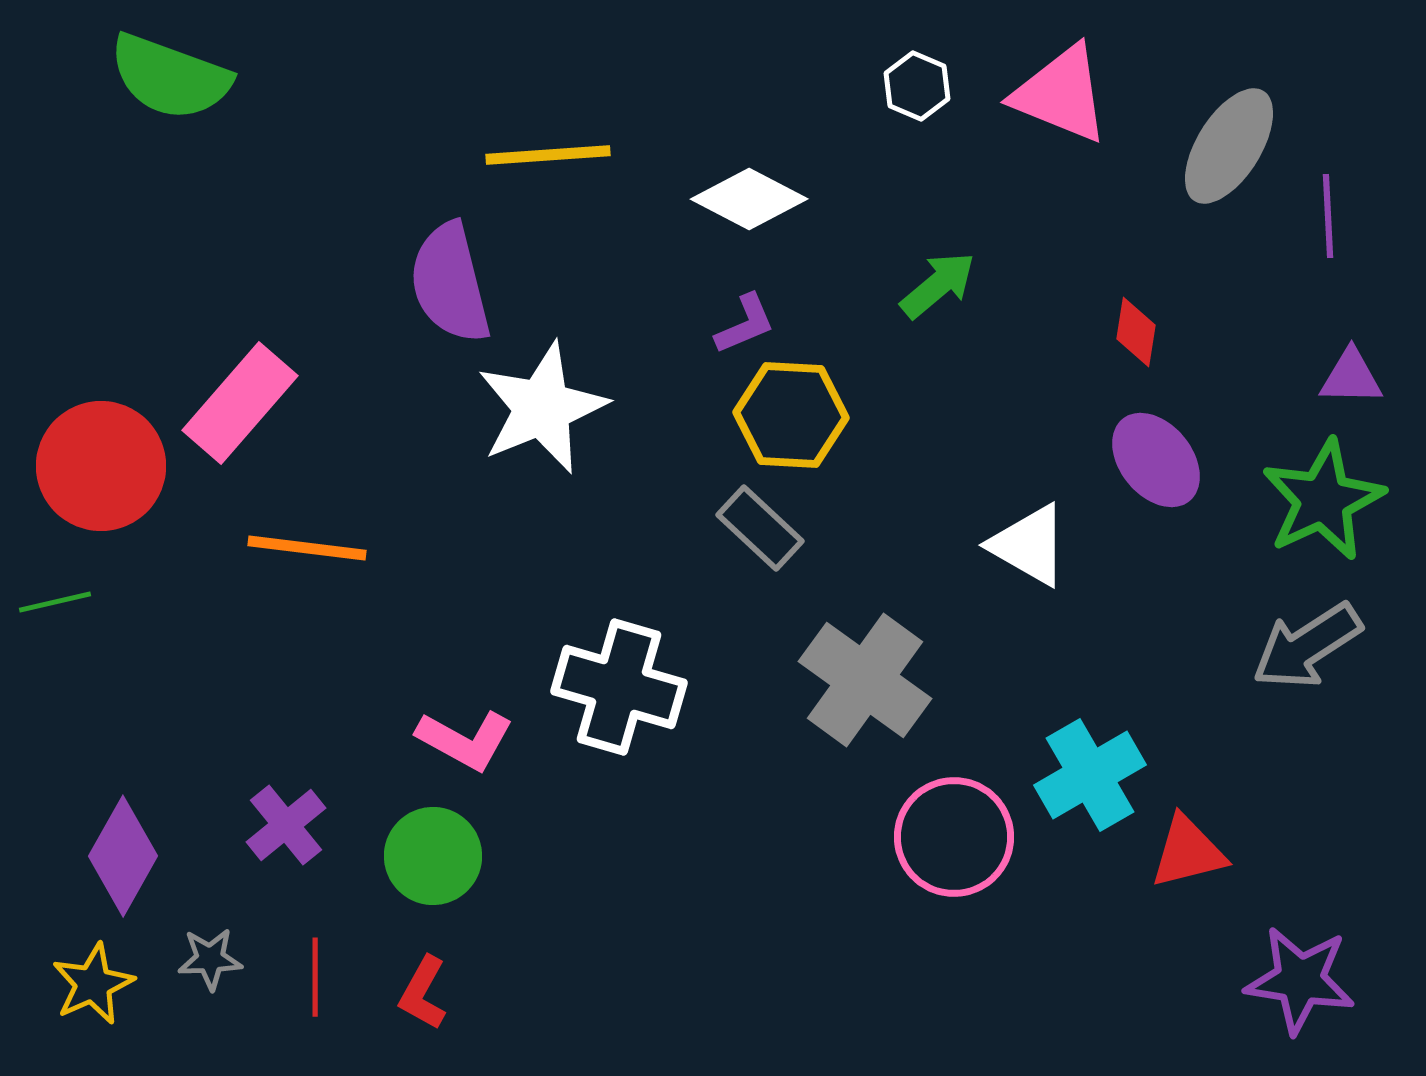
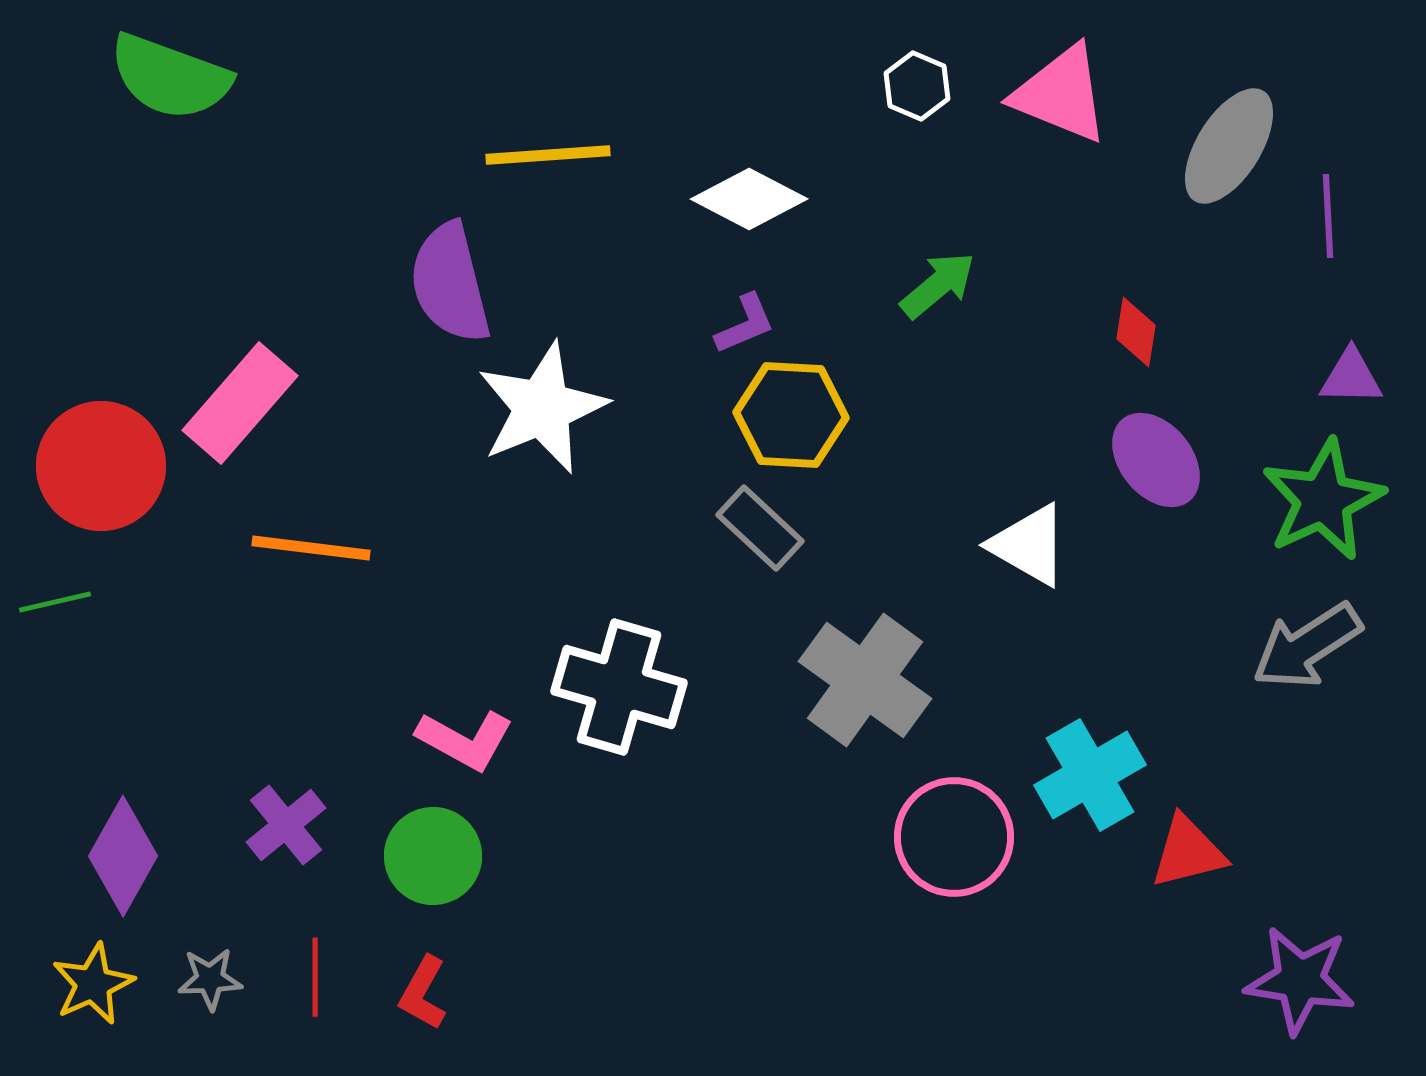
orange line: moved 4 px right
gray star: moved 20 px down
